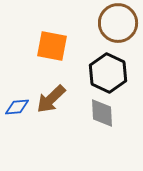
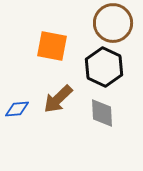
brown circle: moved 5 px left
black hexagon: moved 4 px left, 6 px up
brown arrow: moved 7 px right
blue diamond: moved 2 px down
